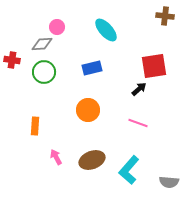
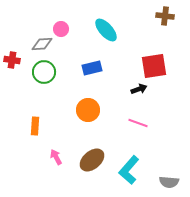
pink circle: moved 4 px right, 2 px down
black arrow: rotated 21 degrees clockwise
brown ellipse: rotated 20 degrees counterclockwise
